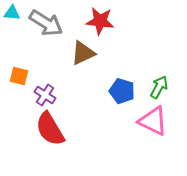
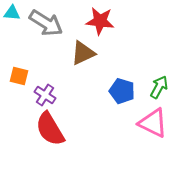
pink triangle: moved 2 px down
